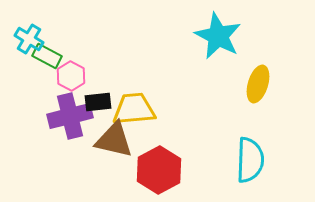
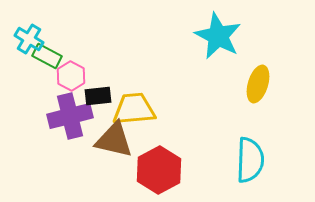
black rectangle: moved 6 px up
